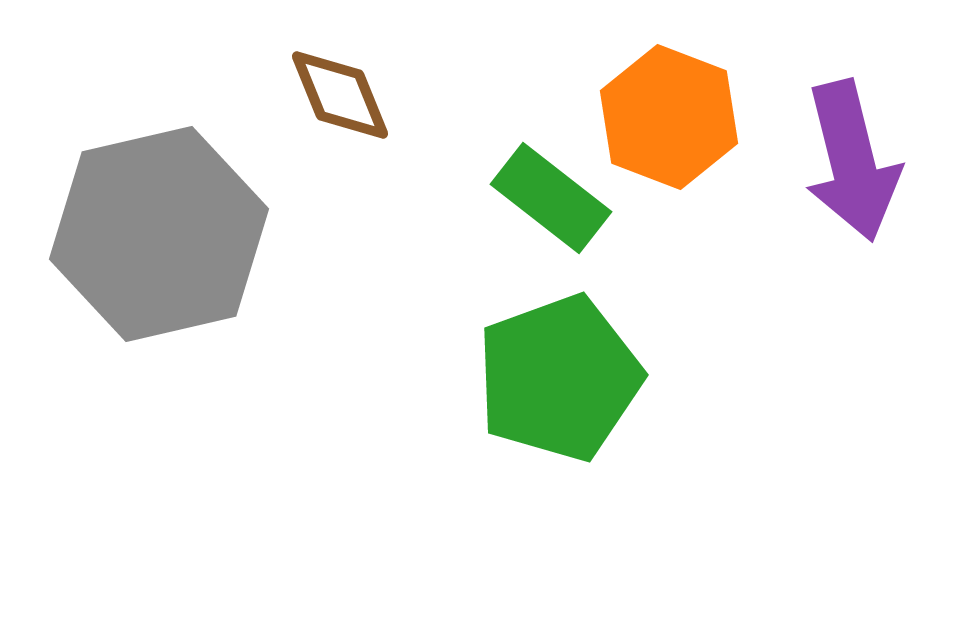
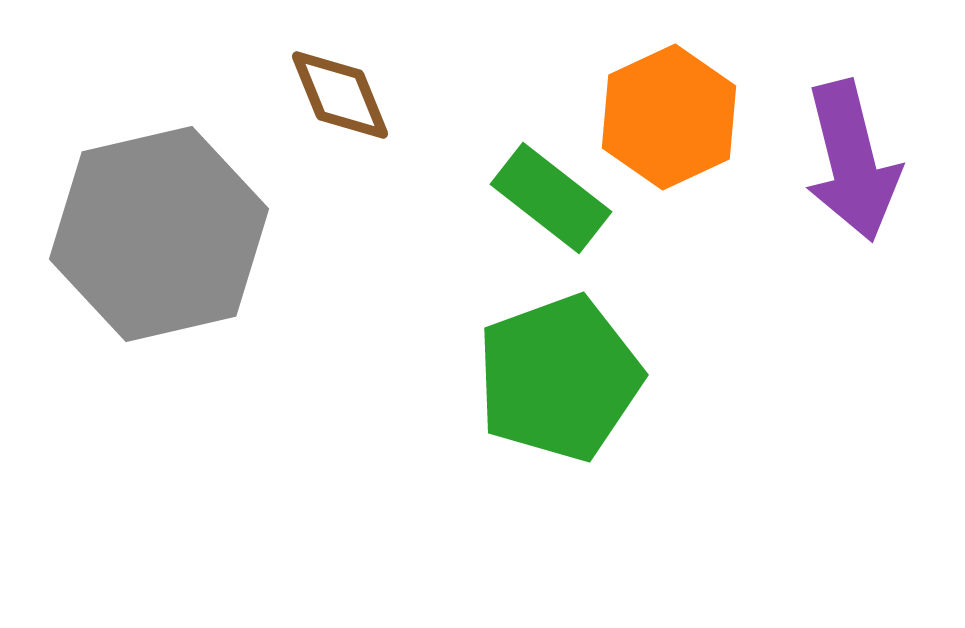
orange hexagon: rotated 14 degrees clockwise
